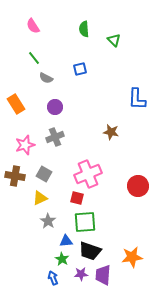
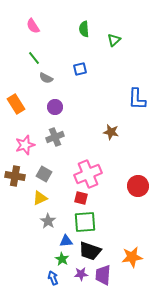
green triangle: rotated 32 degrees clockwise
red square: moved 4 px right
